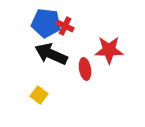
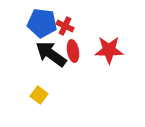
blue pentagon: moved 4 px left
black arrow: rotated 12 degrees clockwise
red ellipse: moved 12 px left, 18 px up
